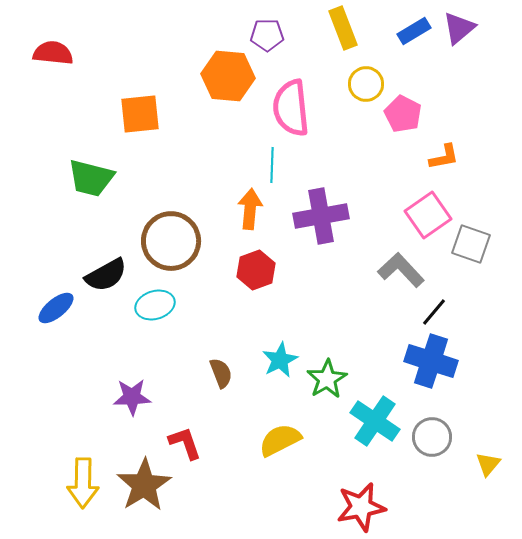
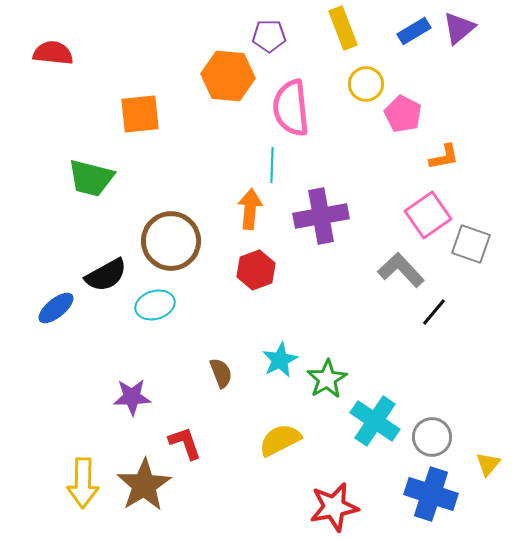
purple pentagon: moved 2 px right, 1 px down
blue cross: moved 133 px down
red star: moved 27 px left
